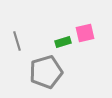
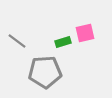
gray line: rotated 36 degrees counterclockwise
gray pentagon: moved 1 px left; rotated 12 degrees clockwise
